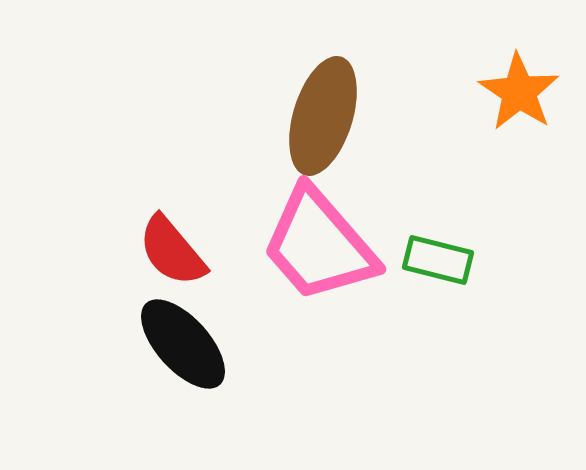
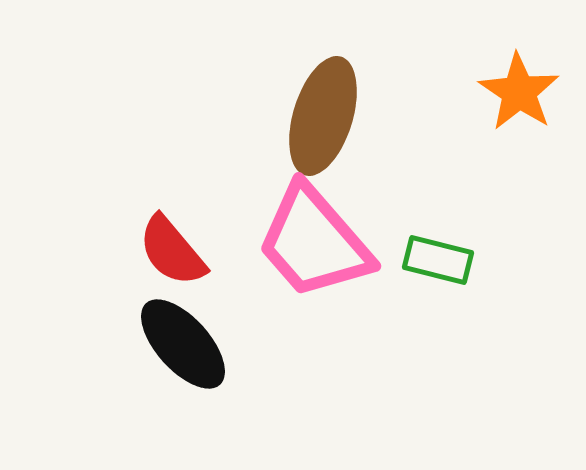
pink trapezoid: moved 5 px left, 3 px up
